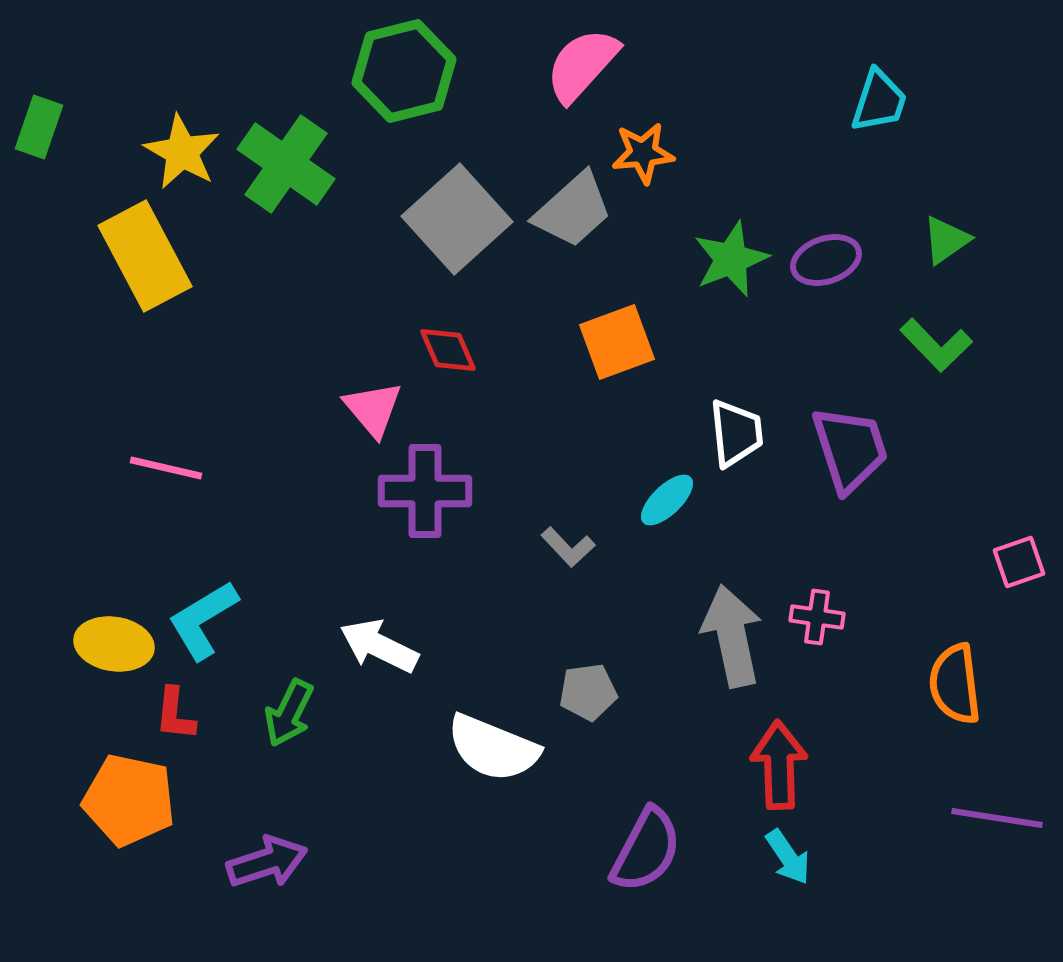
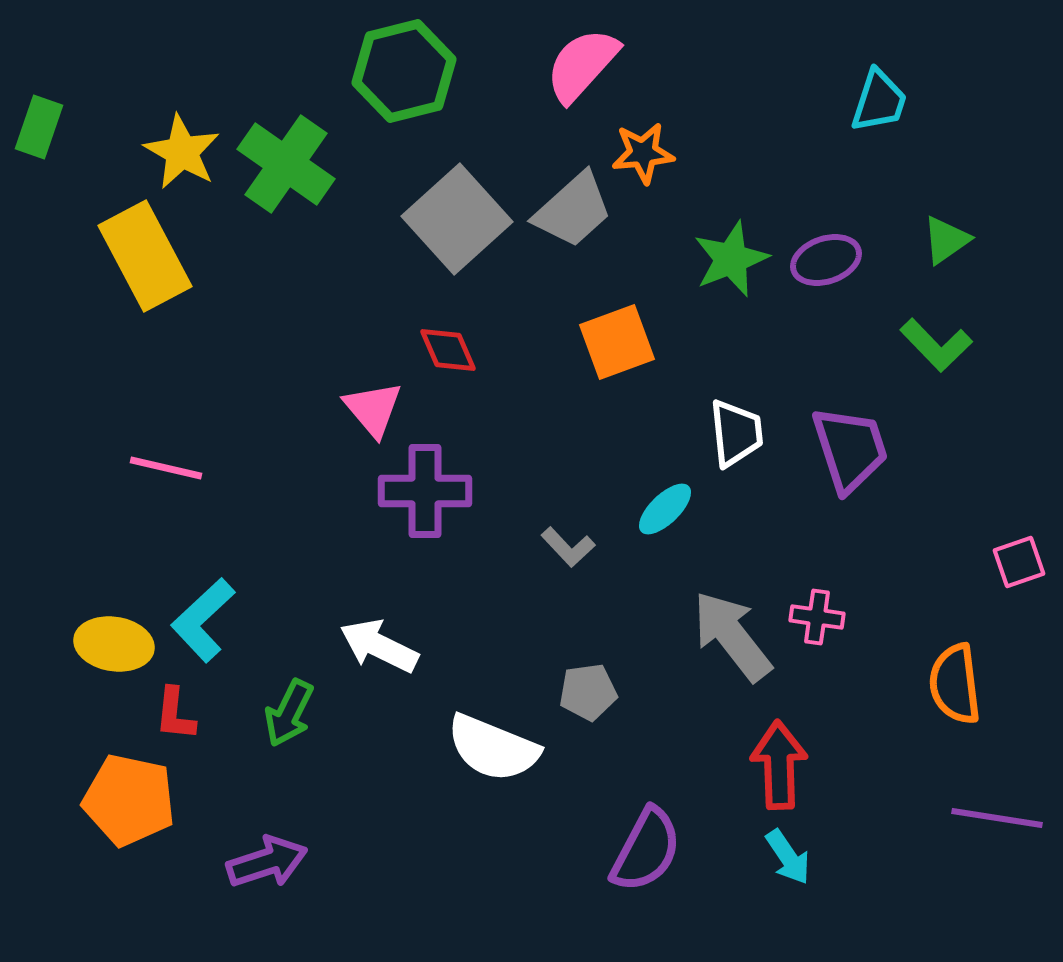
cyan ellipse: moved 2 px left, 9 px down
cyan L-shape: rotated 12 degrees counterclockwise
gray arrow: rotated 26 degrees counterclockwise
